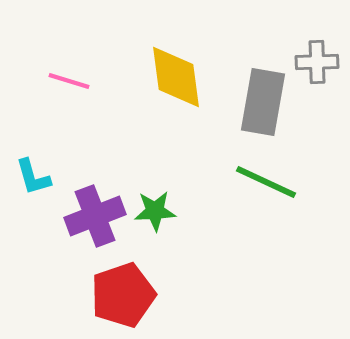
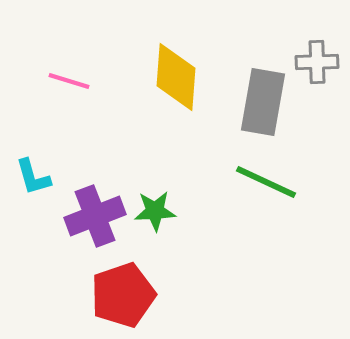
yellow diamond: rotated 12 degrees clockwise
